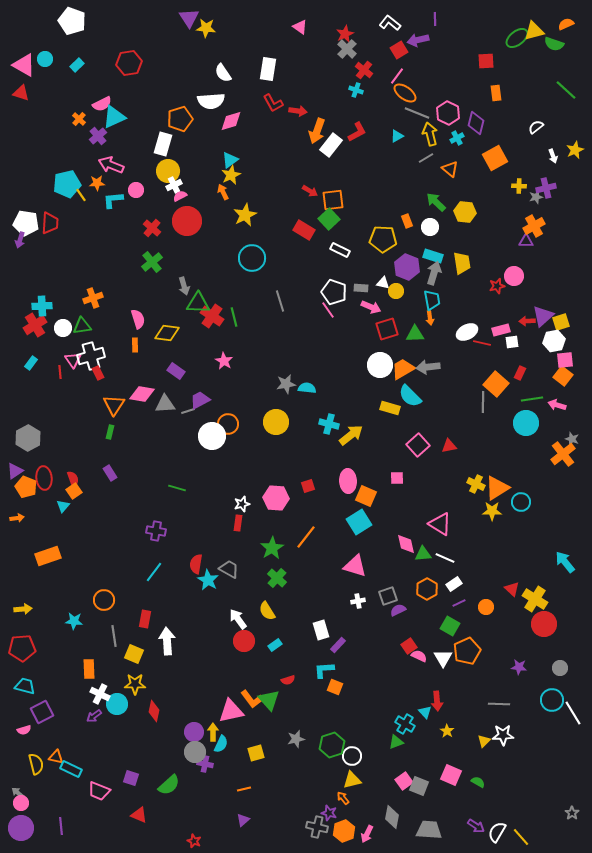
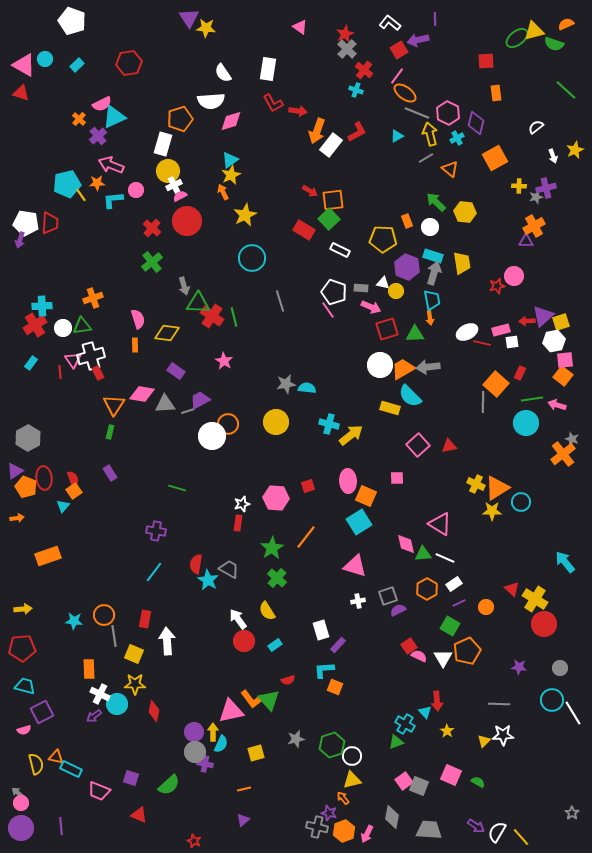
orange circle at (104, 600): moved 15 px down
